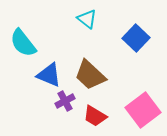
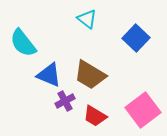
brown trapezoid: rotated 12 degrees counterclockwise
